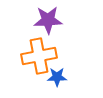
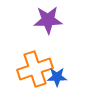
orange cross: moved 4 px left, 13 px down; rotated 8 degrees counterclockwise
